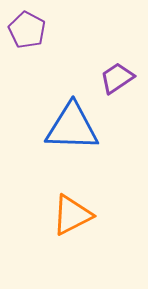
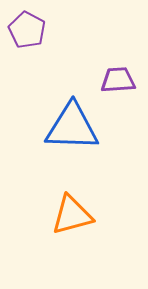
purple trapezoid: moved 1 px right, 2 px down; rotated 30 degrees clockwise
orange triangle: rotated 12 degrees clockwise
